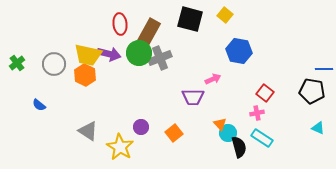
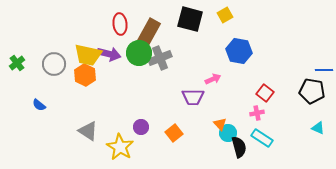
yellow square: rotated 21 degrees clockwise
blue line: moved 1 px down
